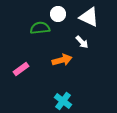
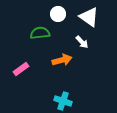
white triangle: rotated 10 degrees clockwise
green semicircle: moved 5 px down
cyan cross: rotated 18 degrees counterclockwise
